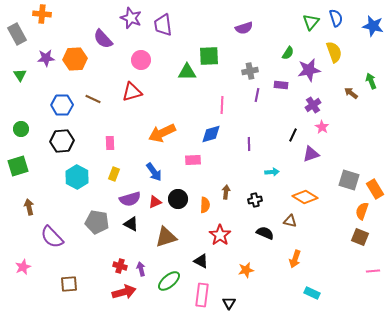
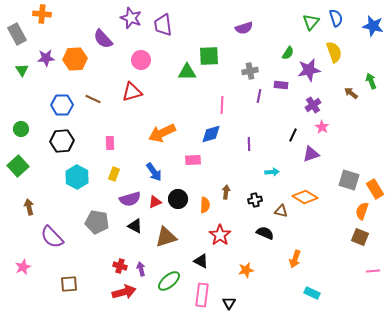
green triangle at (20, 75): moved 2 px right, 5 px up
purple line at (257, 95): moved 2 px right, 1 px down
green square at (18, 166): rotated 25 degrees counterclockwise
brown triangle at (290, 221): moved 9 px left, 10 px up
black triangle at (131, 224): moved 4 px right, 2 px down
